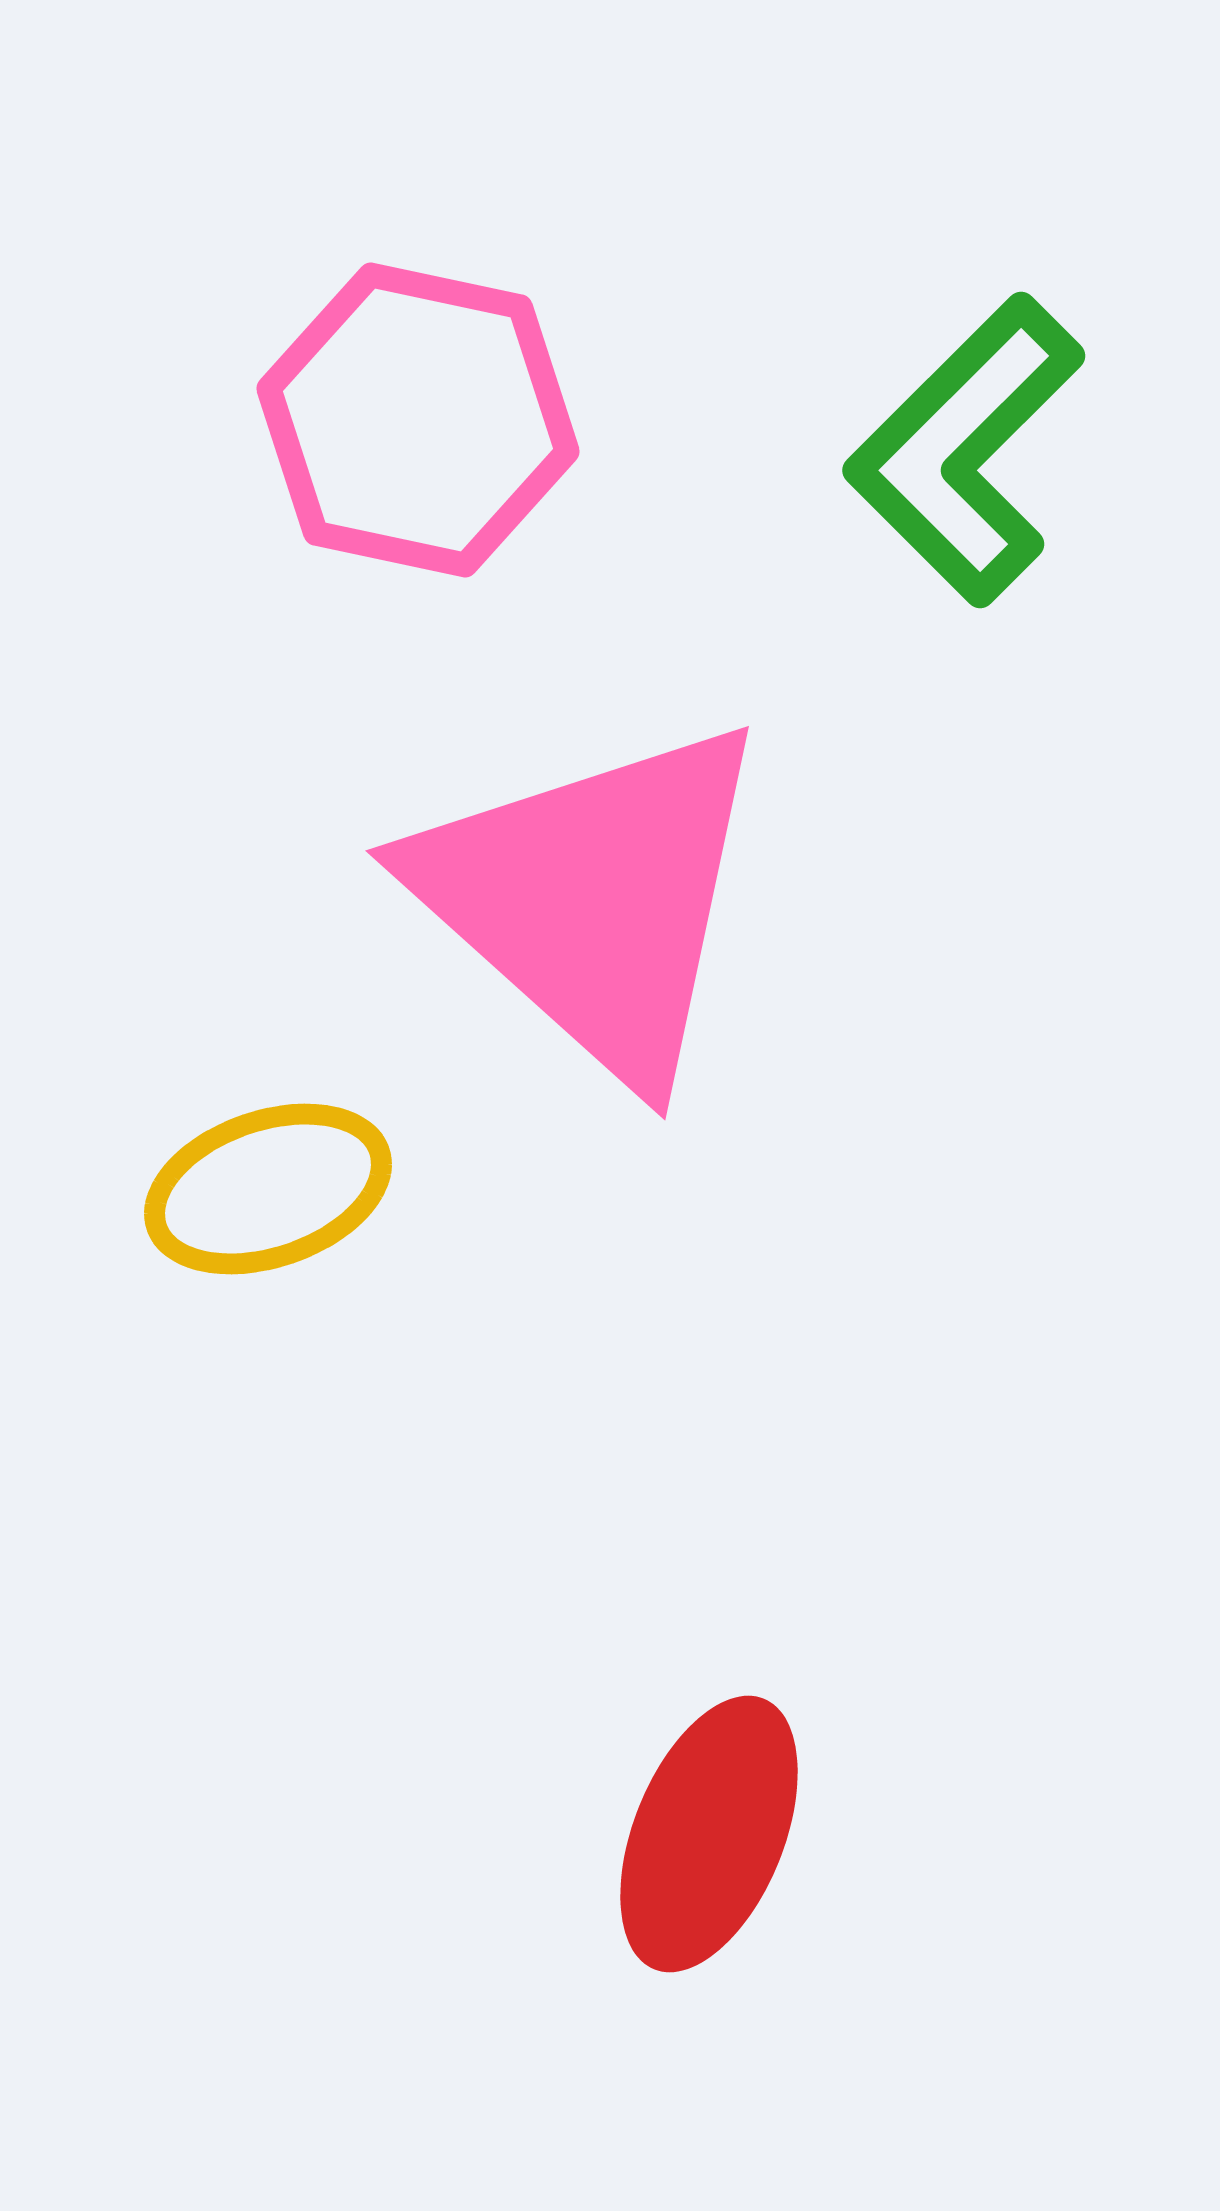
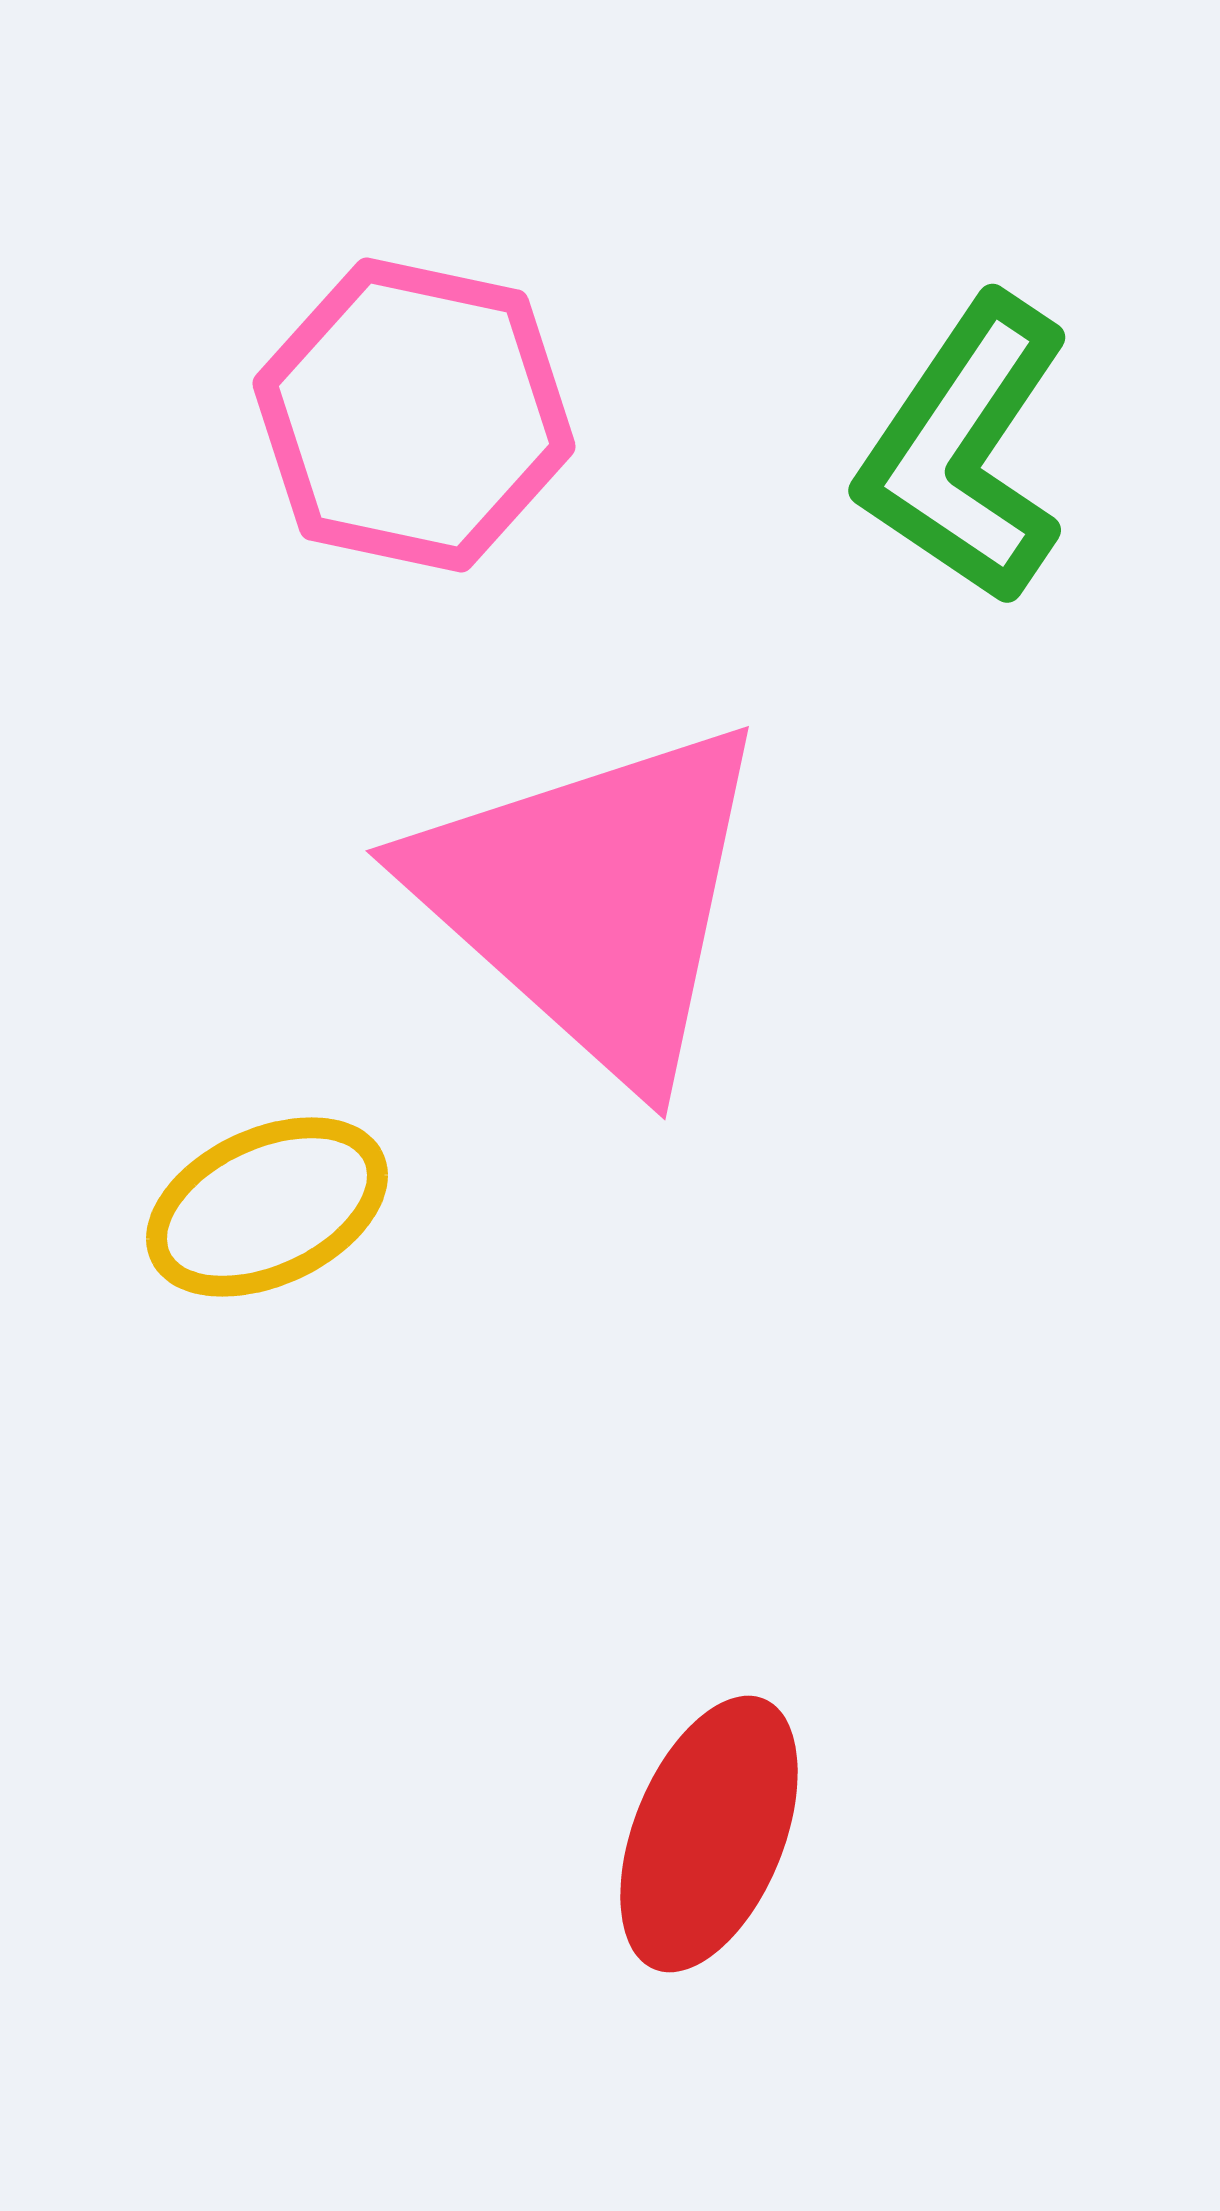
pink hexagon: moved 4 px left, 5 px up
green L-shape: rotated 11 degrees counterclockwise
yellow ellipse: moved 1 px left, 18 px down; rotated 6 degrees counterclockwise
